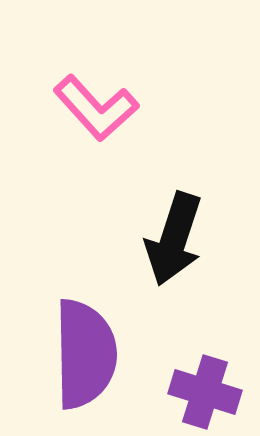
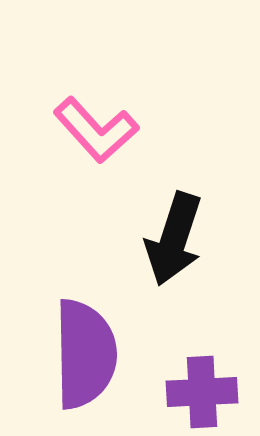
pink L-shape: moved 22 px down
purple cross: moved 3 px left; rotated 20 degrees counterclockwise
